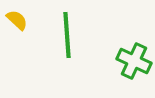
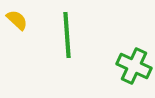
green cross: moved 5 px down
